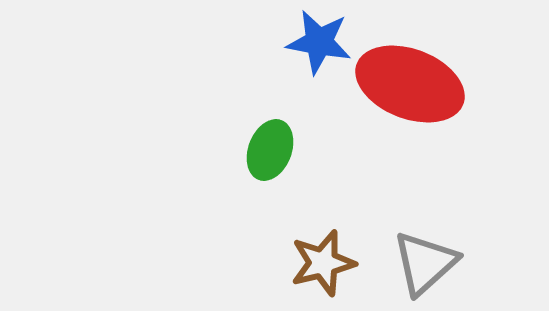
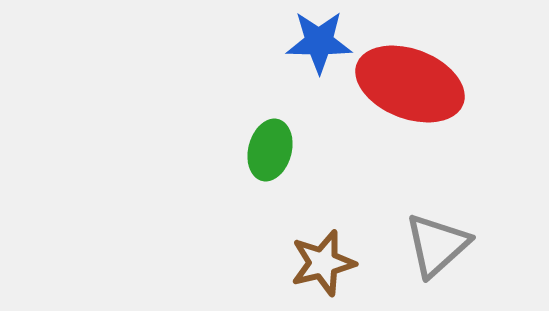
blue star: rotated 10 degrees counterclockwise
green ellipse: rotated 6 degrees counterclockwise
gray triangle: moved 12 px right, 18 px up
